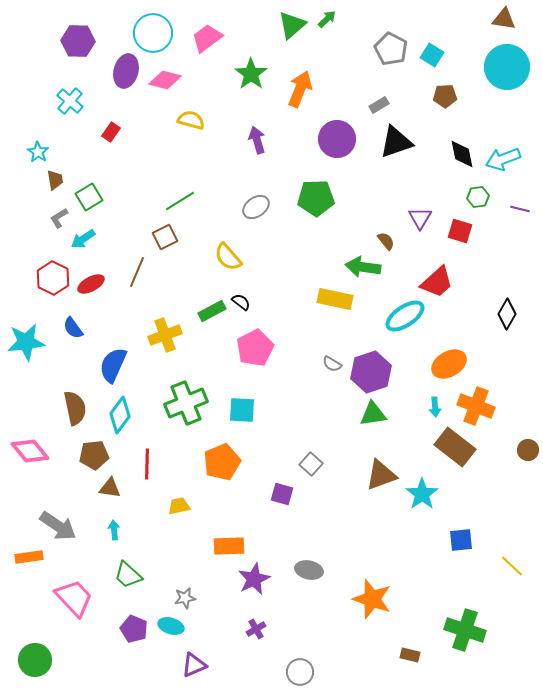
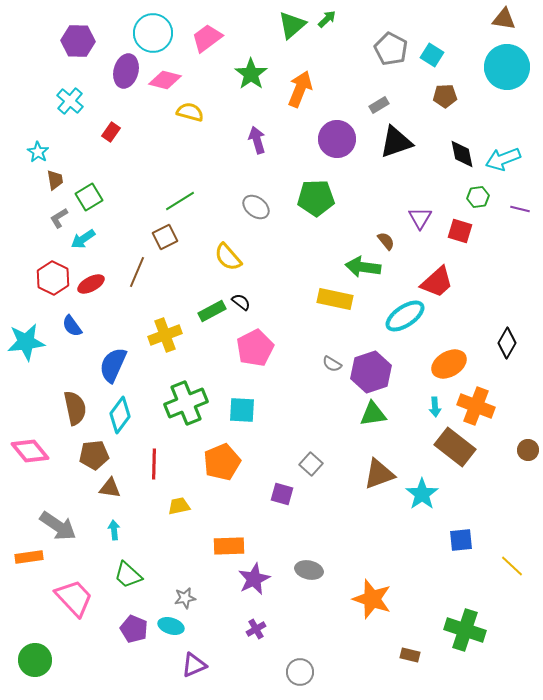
yellow semicircle at (191, 120): moved 1 px left, 8 px up
gray ellipse at (256, 207): rotated 72 degrees clockwise
black diamond at (507, 314): moved 29 px down
blue semicircle at (73, 328): moved 1 px left, 2 px up
red line at (147, 464): moved 7 px right
brown triangle at (381, 475): moved 2 px left, 1 px up
